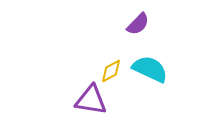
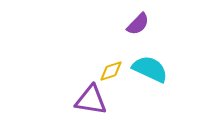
yellow diamond: rotated 10 degrees clockwise
